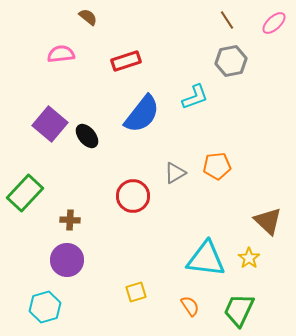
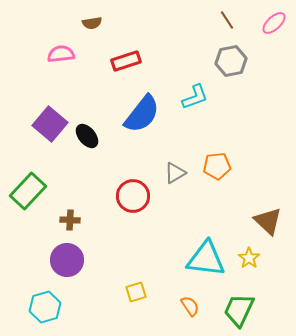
brown semicircle: moved 4 px right, 6 px down; rotated 132 degrees clockwise
green rectangle: moved 3 px right, 2 px up
